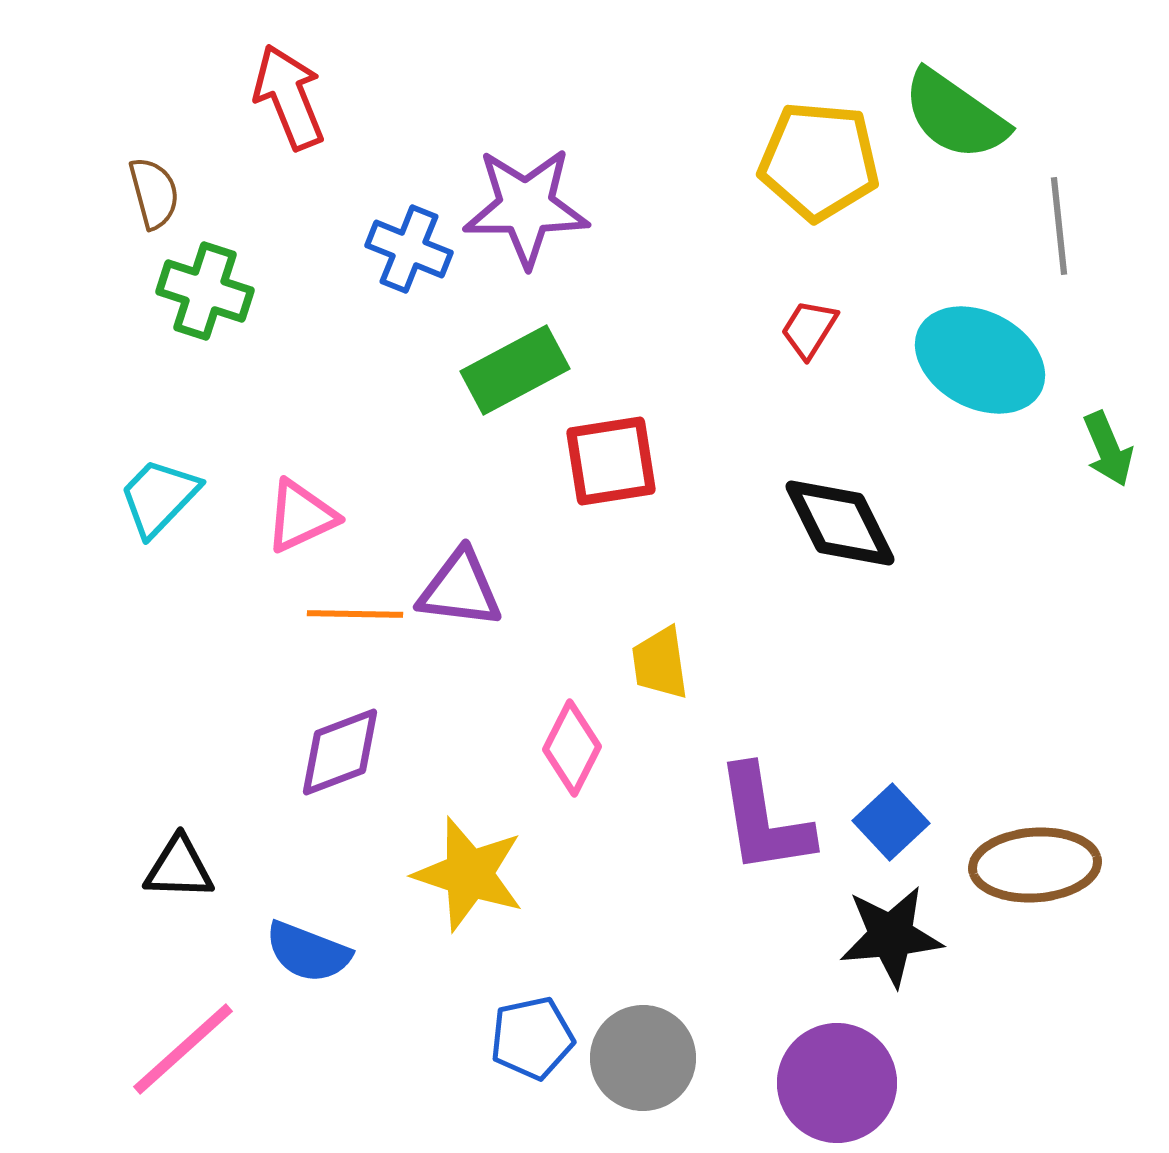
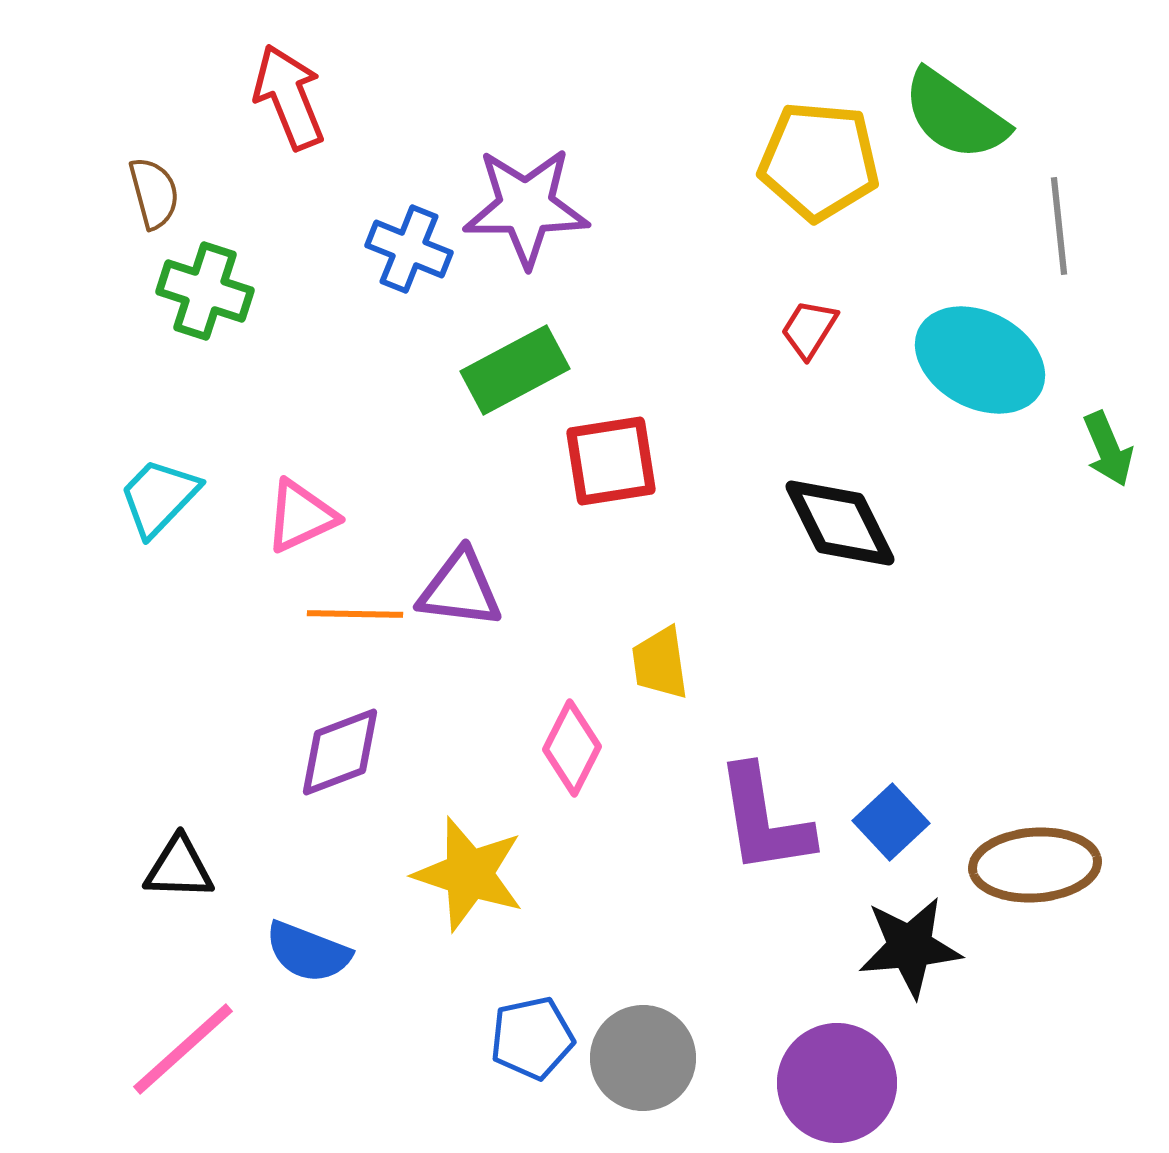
black star: moved 19 px right, 11 px down
